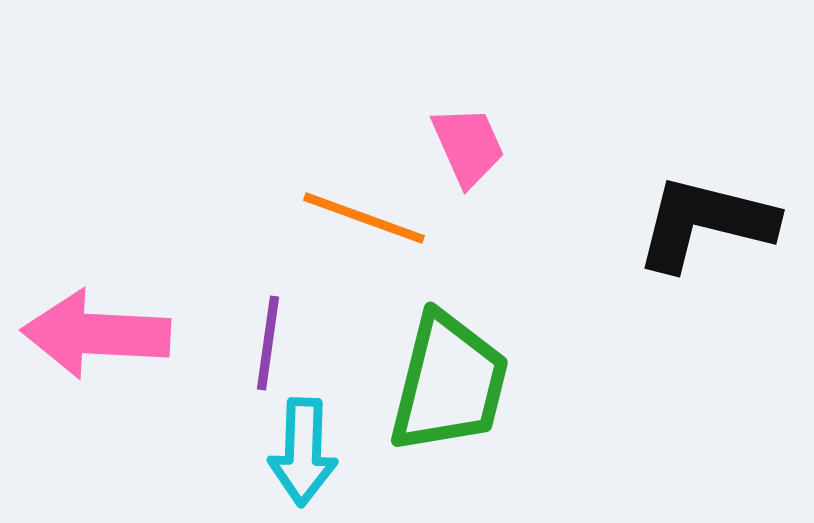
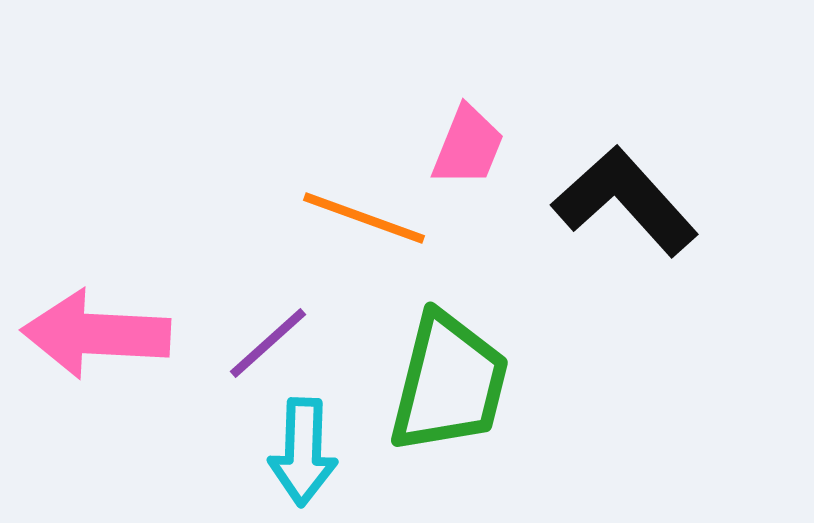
pink trapezoid: rotated 46 degrees clockwise
black L-shape: moved 80 px left, 22 px up; rotated 34 degrees clockwise
purple line: rotated 40 degrees clockwise
